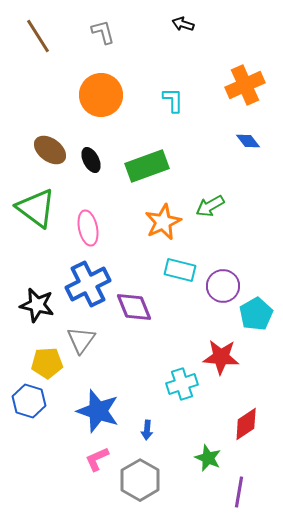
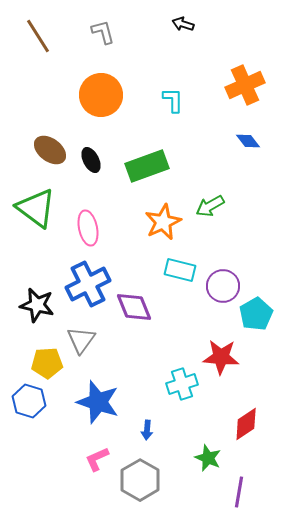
blue star: moved 9 px up
